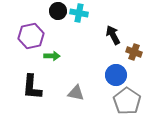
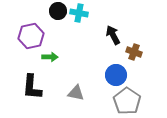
green arrow: moved 2 px left, 1 px down
